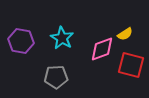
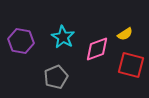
cyan star: moved 1 px right, 1 px up
pink diamond: moved 5 px left
gray pentagon: rotated 20 degrees counterclockwise
